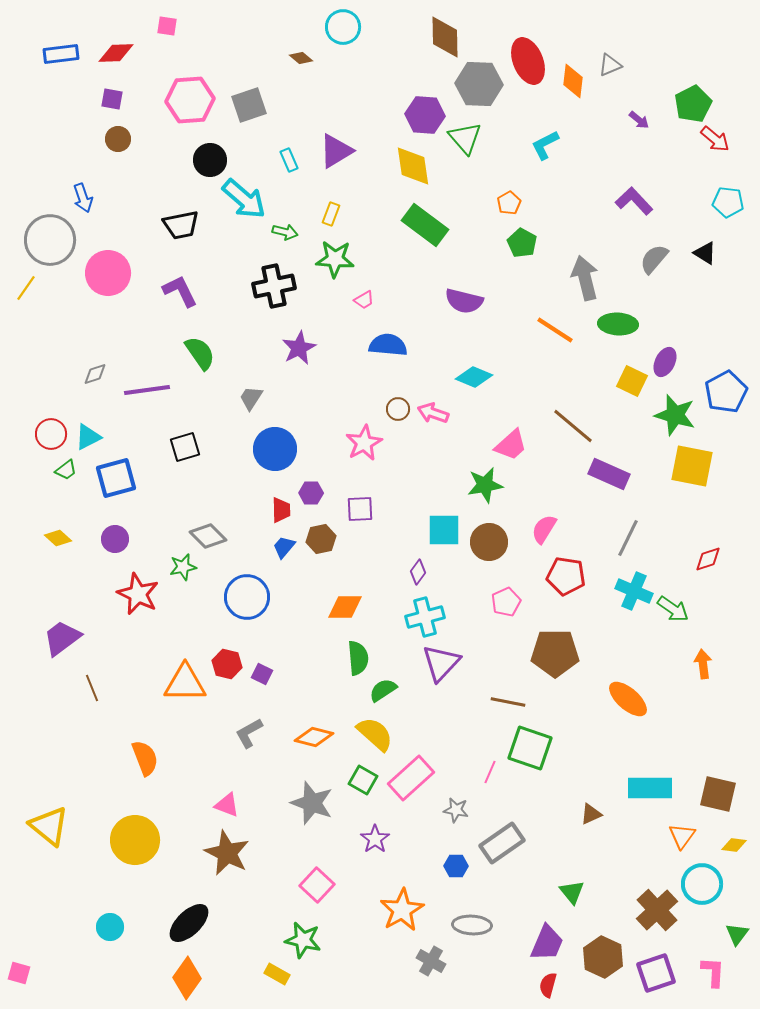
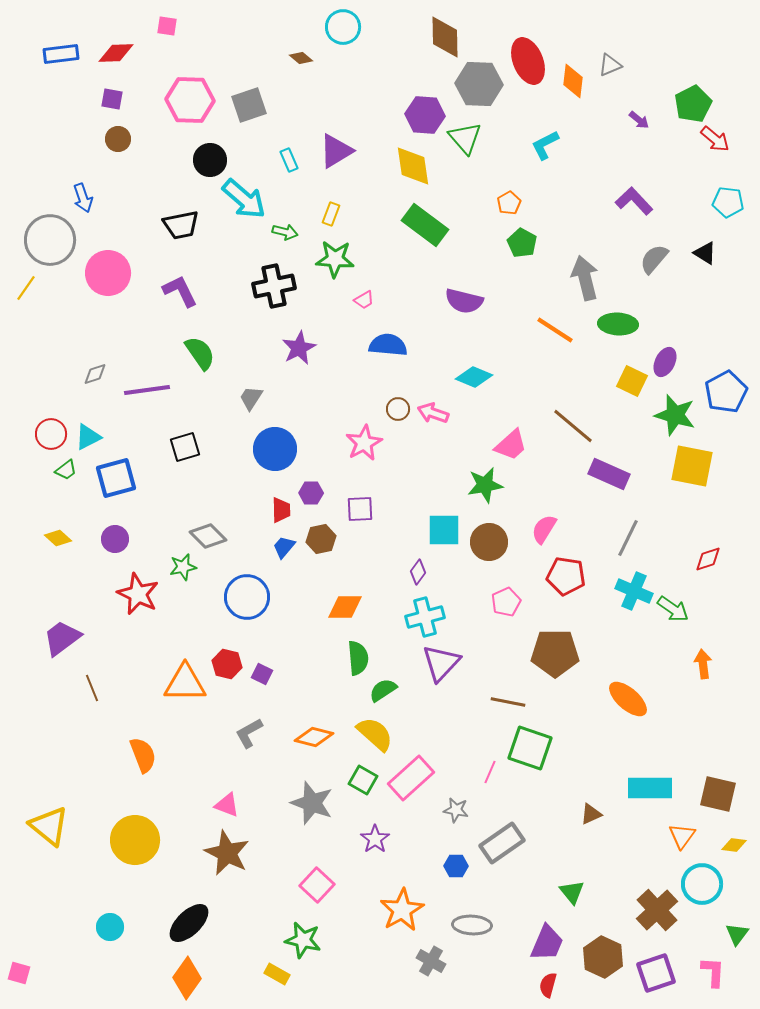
pink hexagon at (190, 100): rotated 6 degrees clockwise
orange semicircle at (145, 758): moved 2 px left, 3 px up
